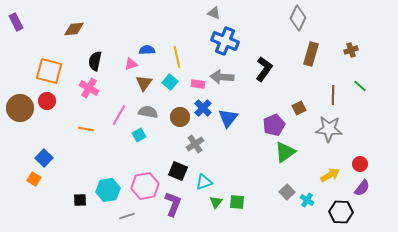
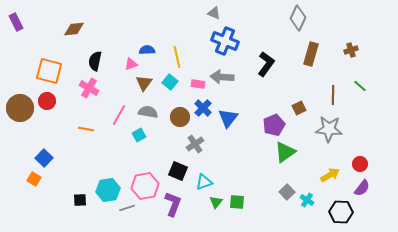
black L-shape at (264, 69): moved 2 px right, 5 px up
gray line at (127, 216): moved 8 px up
